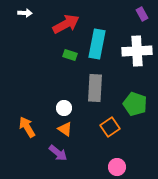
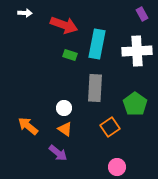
red arrow: moved 2 px left, 1 px down; rotated 48 degrees clockwise
green pentagon: rotated 15 degrees clockwise
orange arrow: moved 1 px right, 1 px up; rotated 20 degrees counterclockwise
